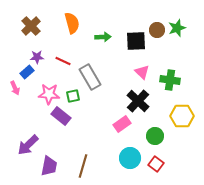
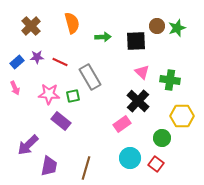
brown circle: moved 4 px up
red line: moved 3 px left, 1 px down
blue rectangle: moved 10 px left, 10 px up
purple rectangle: moved 5 px down
green circle: moved 7 px right, 2 px down
brown line: moved 3 px right, 2 px down
